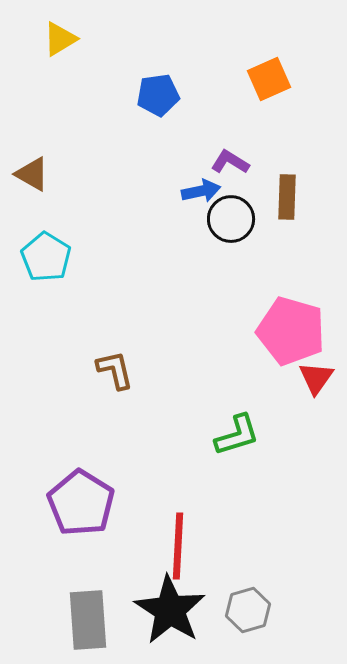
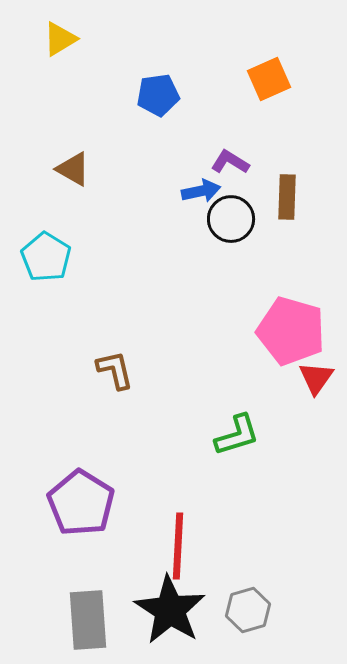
brown triangle: moved 41 px right, 5 px up
